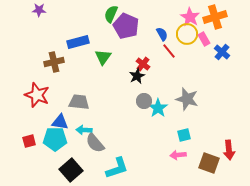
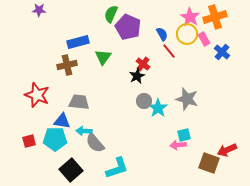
purple pentagon: moved 2 px right, 1 px down
brown cross: moved 13 px right, 3 px down
blue triangle: moved 2 px right, 1 px up
cyan arrow: moved 1 px down
red arrow: moved 2 px left; rotated 72 degrees clockwise
pink arrow: moved 10 px up
